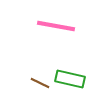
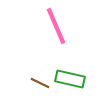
pink line: rotated 57 degrees clockwise
